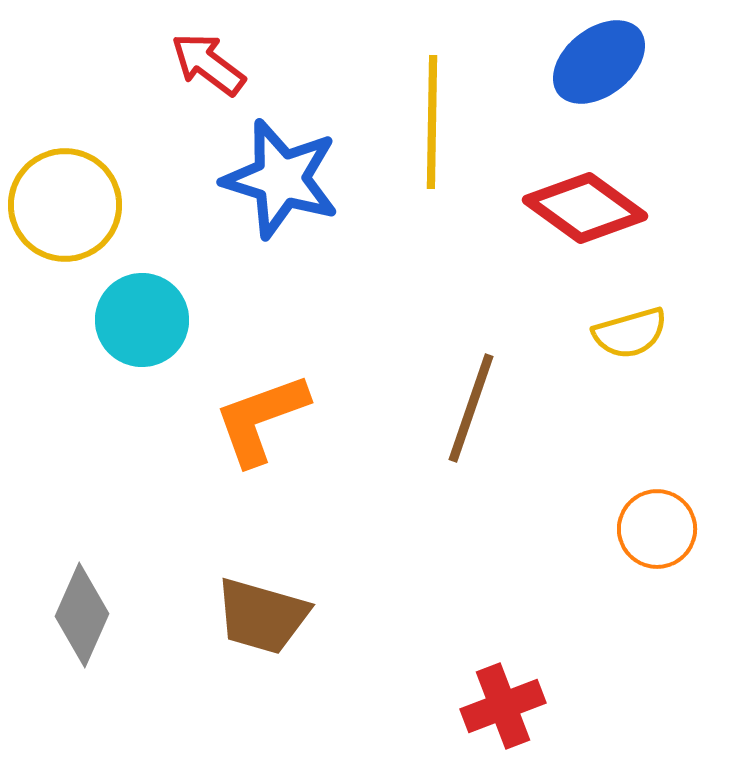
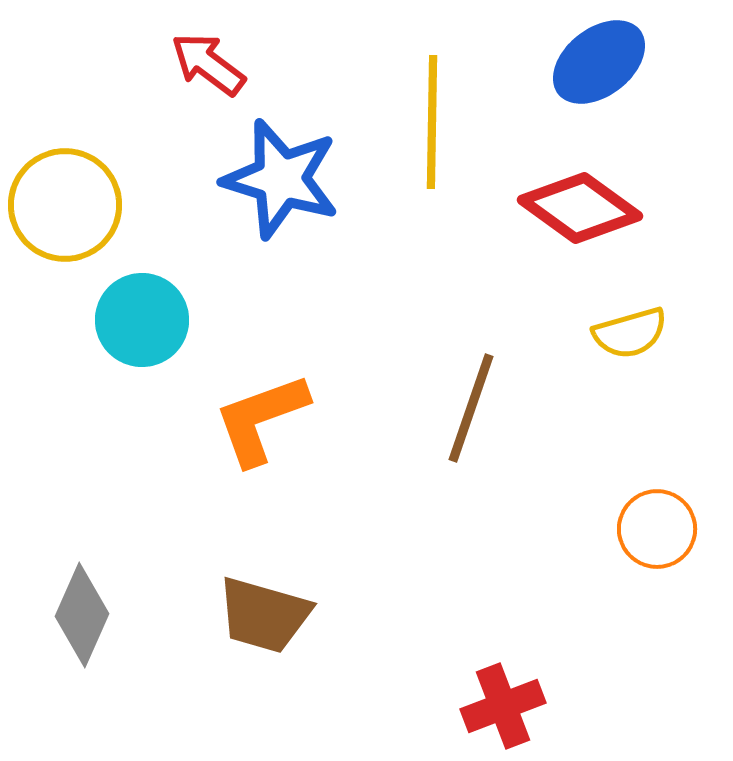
red diamond: moved 5 px left
brown trapezoid: moved 2 px right, 1 px up
